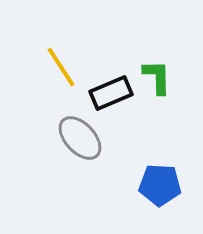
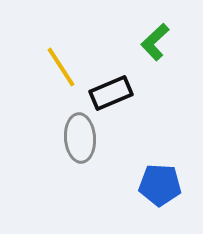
green L-shape: moved 2 px left, 35 px up; rotated 132 degrees counterclockwise
gray ellipse: rotated 39 degrees clockwise
